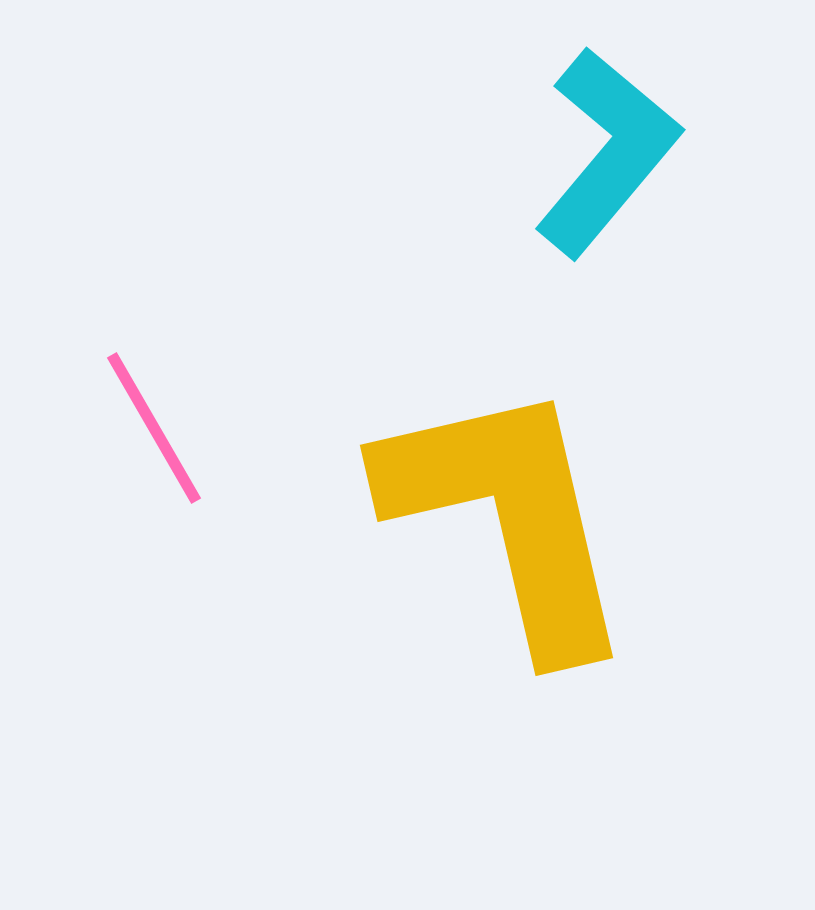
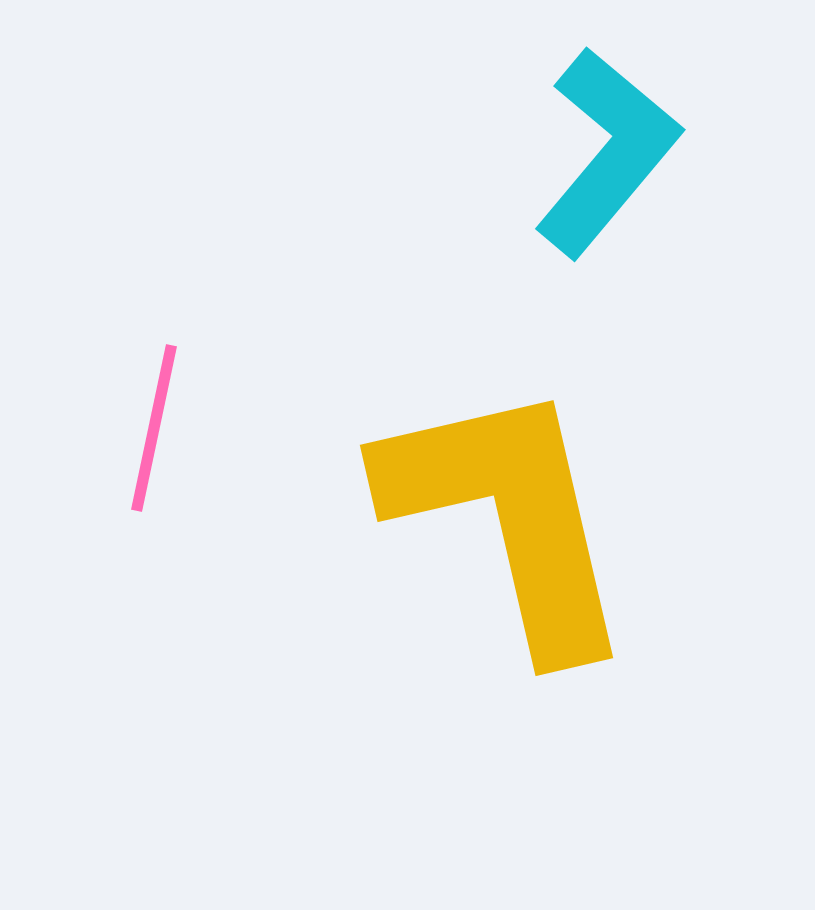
pink line: rotated 42 degrees clockwise
